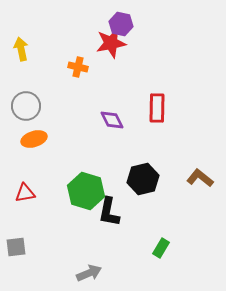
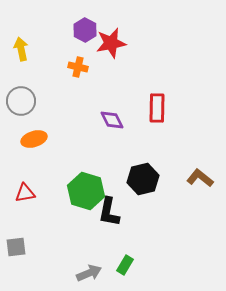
purple hexagon: moved 36 px left, 6 px down; rotated 15 degrees clockwise
gray circle: moved 5 px left, 5 px up
green rectangle: moved 36 px left, 17 px down
